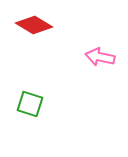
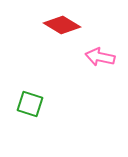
red diamond: moved 28 px right
